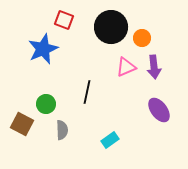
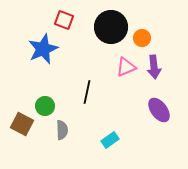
green circle: moved 1 px left, 2 px down
